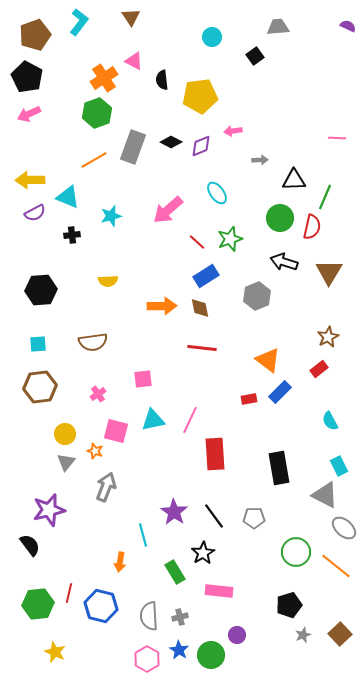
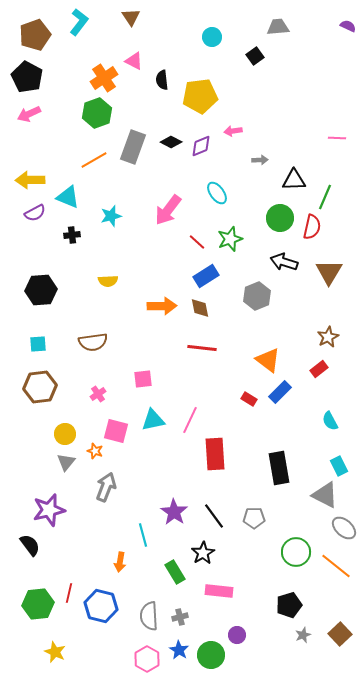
pink arrow at (168, 210): rotated 12 degrees counterclockwise
red rectangle at (249, 399): rotated 42 degrees clockwise
